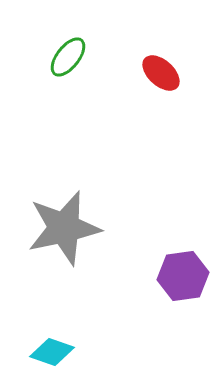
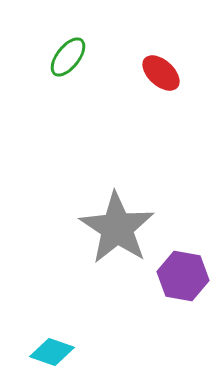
gray star: moved 53 px right; rotated 26 degrees counterclockwise
purple hexagon: rotated 18 degrees clockwise
